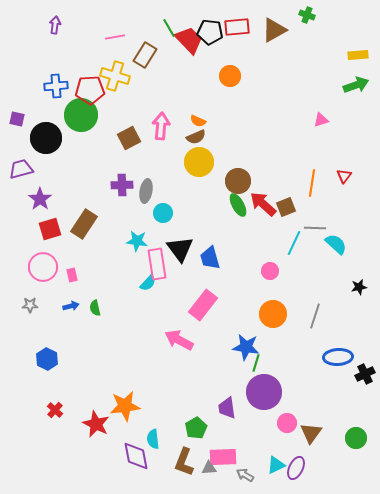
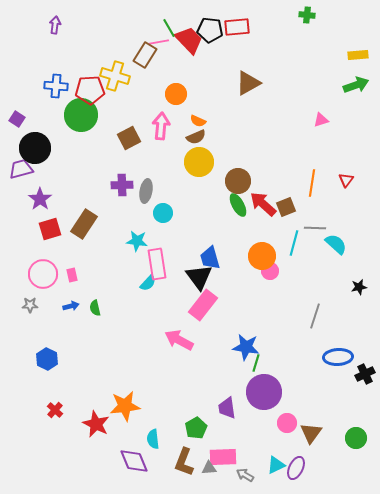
green cross at (307, 15): rotated 14 degrees counterclockwise
brown triangle at (274, 30): moved 26 px left, 53 px down
black pentagon at (210, 32): moved 2 px up
pink line at (115, 37): moved 44 px right, 5 px down
orange circle at (230, 76): moved 54 px left, 18 px down
blue cross at (56, 86): rotated 10 degrees clockwise
purple square at (17, 119): rotated 21 degrees clockwise
black circle at (46, 138): moved 11 px left, 10 px down
red triangle at (344, 176): moved 2 px right, 4 px down
cyan line at (294, 243): rotated 10 degrees counterclockwise
black triangle at (180, 249): moved 19 px right, 28 px down
pink circle at (43, 267): moved 7 px down
orange circle at (273, 314): moved 11 px left, 58 px up
purple diamond at (136, 456): moved 2 px left, 5 px down; rotated 12 degrees counterclockwise
